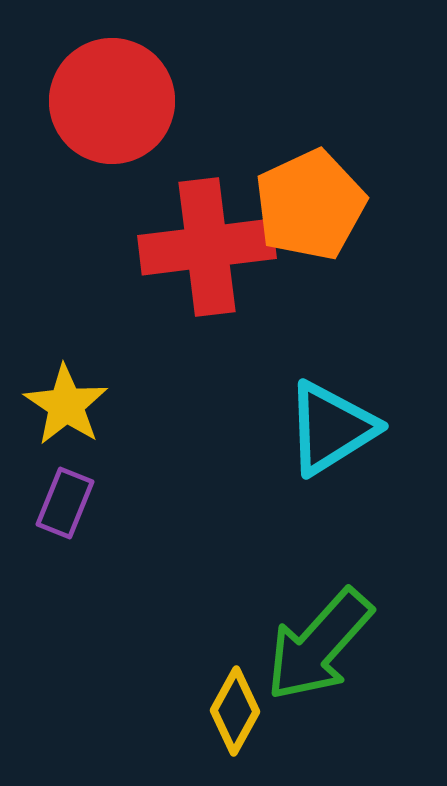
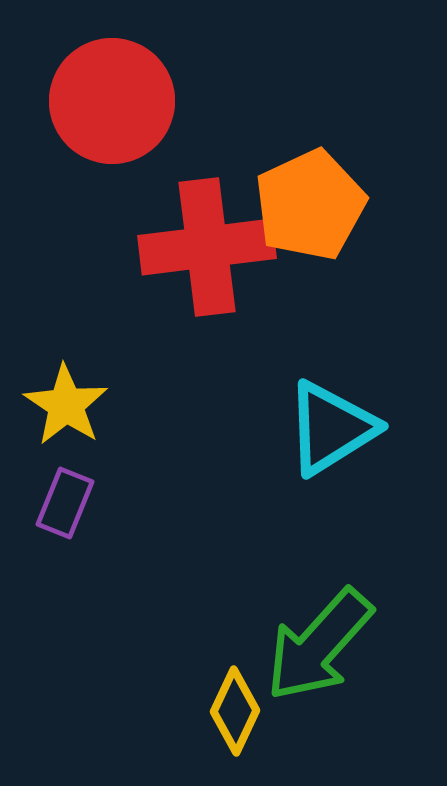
yellow diamond: rotated 4 degrees counterclockwise
